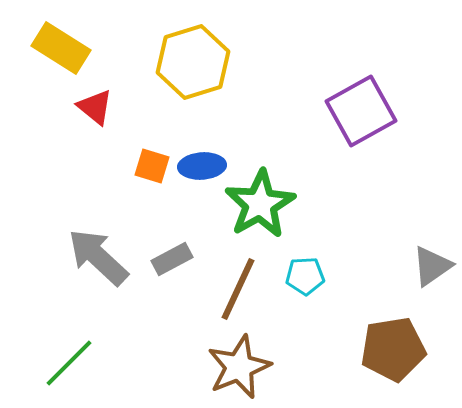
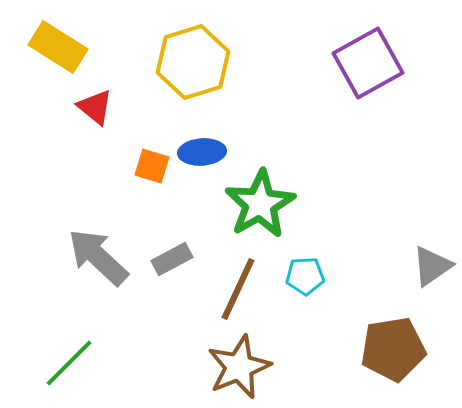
yellow rectangle: moved 3 px left, 1 px up
purple square: moved 7 px right, 48 px up
blue ellipse: moved 14 px up
